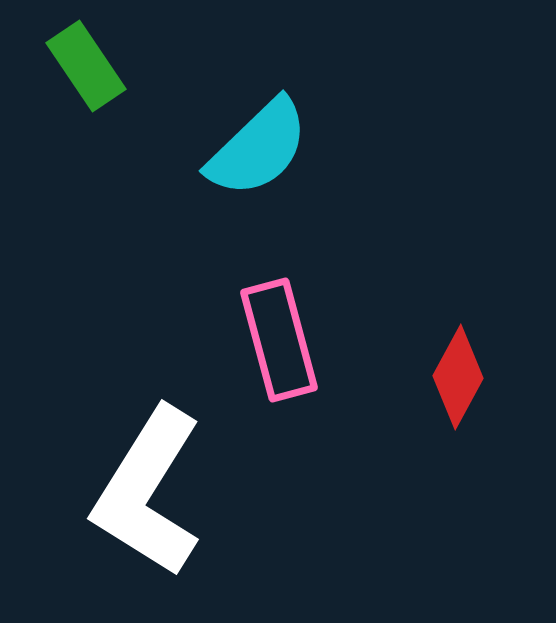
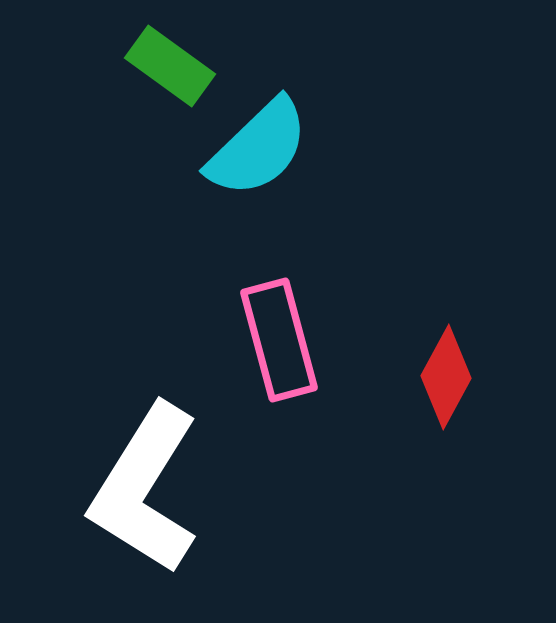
green rectangle: moved 84 px right; rotated 20 degrees counterclockwise
red diamond: moved 12 px left
white L-shape: moved 3 px left, 3 px up
